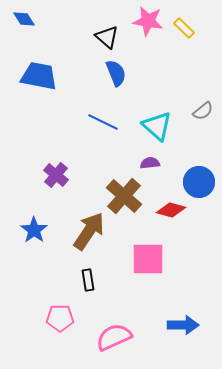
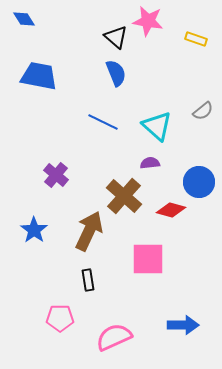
yellow rectangle: moved 12 px right, 11 px down; rotated 25 degrees counterclockwise
black triangle: moved 9 px right
brown arrow: rotated 9 degrees counterclockwise
